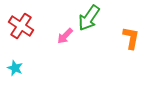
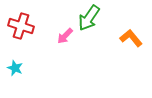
red cross: rotated 15 degrees counterclockwise
orange L-shape: rotated 50 degrees counterclockwise
